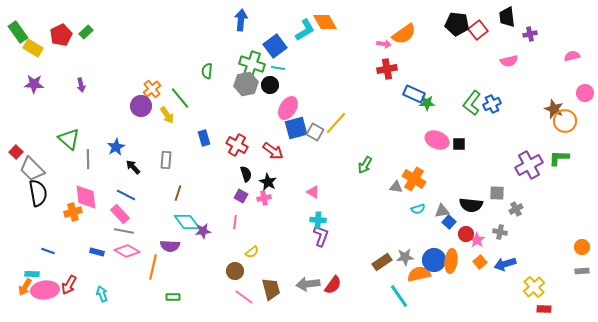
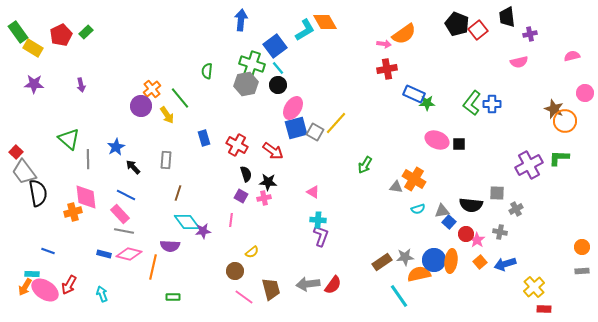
black pentagon at (457, 24): rotated 15 degrees clockwise
pink semicircle at (509, 61): moved 10 px right, 1 px down
cyan line at (278, 68): rotated 40 degrees clockwise
black circle at (270, 85): moved 8 px right
blue cross at (492, 104): rotated 24 degrees clockwise
pink ellipse at (288, 108): moved 5 px right
gray trapezoid at (32, 169): moved 8 px left, 3 px down; rotated 8 degrees clockwise
black star at (268, 182): rotated 24 degrees counterclockwise
pink line at (235, 222): moved 4 px left, 2 px up
pink diamond at (127, 251): moved 2 px right, 3 px down; rotated 15 degrees counterclockwise
blue rectangle at (97, 252): moved 7 px right, 2 px down
pink ellipse at (45, 290): rotated 40 degrees clockwise
